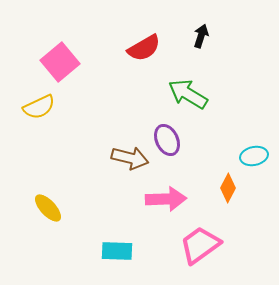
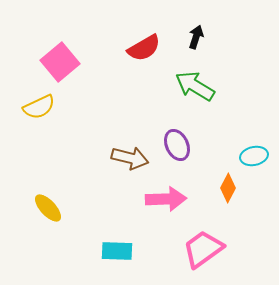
black arrow: moved 5 px left, 1 px down
green arrow: moved 7 px right, 8 px up
purple ellipse: moved 10 px right, 5 px down
pink trapezoid: moved 3 px right, 4 px down
